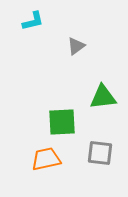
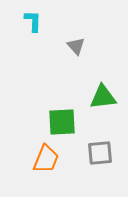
cyan L-shape: rotated 75 degrees counterclockwise
gray triangle: rotated 36 degrees counterclockwise
gray square: rotated 12 degrees counterclockwise
orange trapezoid: rotated 124 degrees clockwise
